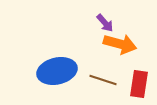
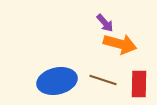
blue ellipse: moved 10 px down
red rectangle: rotated 8 degrees counterclockwise
